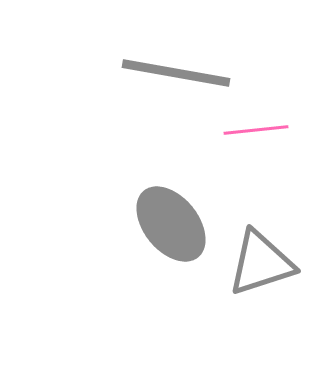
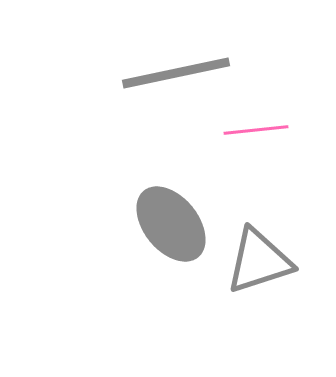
gray line: rotated 22 degrees counterclockwise
gray triangle: moved 2 px left, 2 px up
